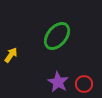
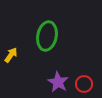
green ellipse: moved 10 px left; rotated 28 degrees counterclockwise
